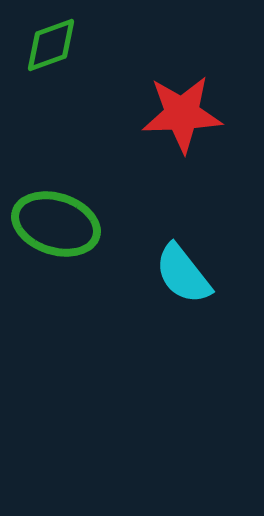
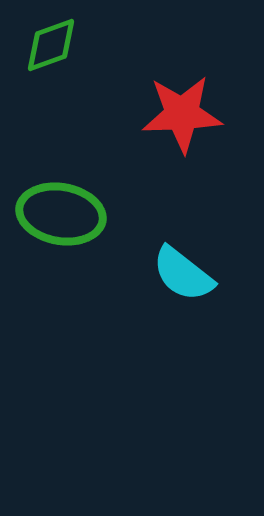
green ellipse: moved 5 px right, 10 px up; rotated 8 degrees counterclockwise
cyan semicircle: rotated 14 degrees counterclockwise
